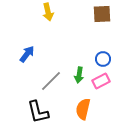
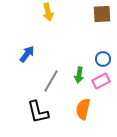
gray line: rotated 15 degrees counterclockwise
